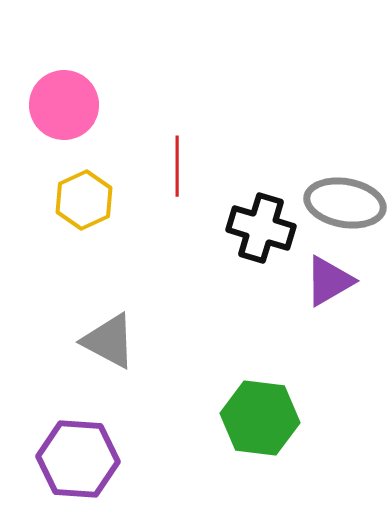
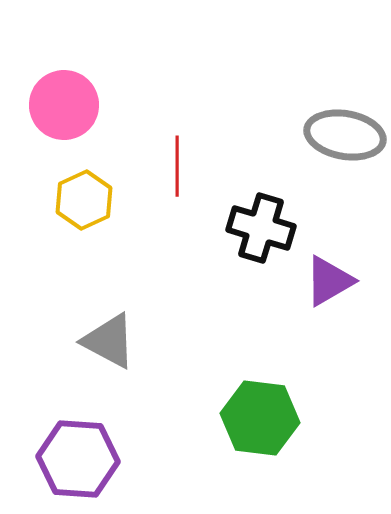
gray ellipse: moved 68 px up
